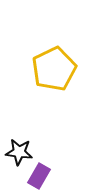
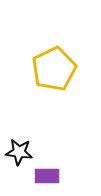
purple rectangle: moved 8 px right; rotated 60 degrees clockwise
